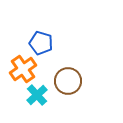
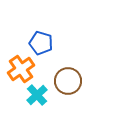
orange cross: moved 2 px left
